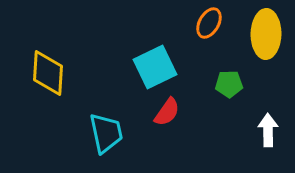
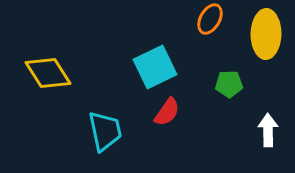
orange ellipse: moved 1 px right, 4 px up
yellow diamond: rotated 36 degrees counterclockwise
cyan trapezoid: moved 1 px left, 2 px up
